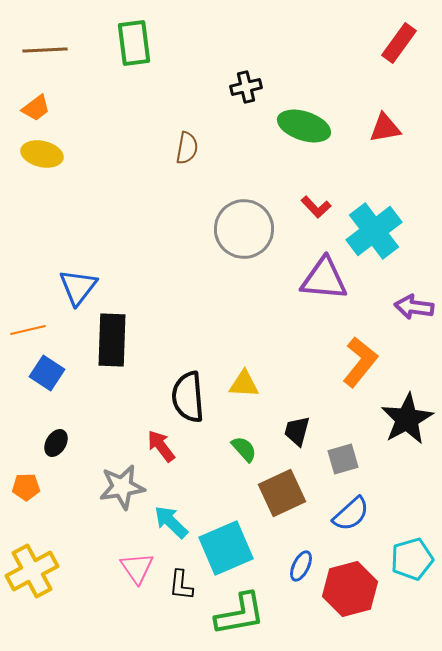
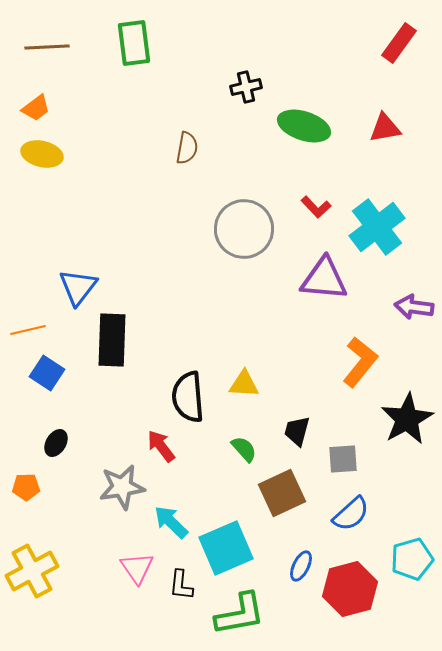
brown line: moved 2 px right, 3 px up
cyan cross: moved 3 px right, 4 px up
gray square: rotated 12 degrees clockwise
